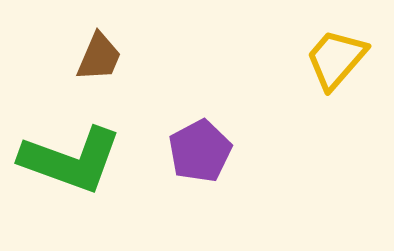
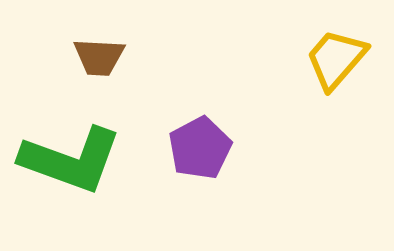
brown trapezoid: rotated 70 degrees clockwise
purple pentagon: moved 3 px up
